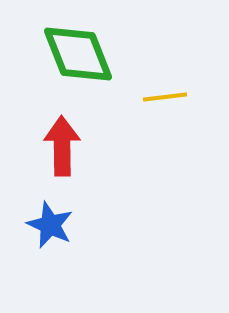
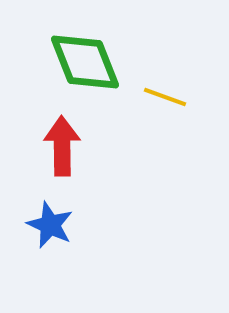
green diamond: moved 7 px right, 8 px down
yellow line: rotated 27 degrees clockwise
